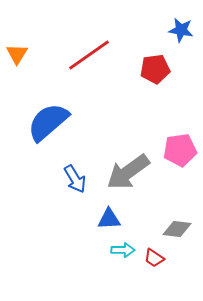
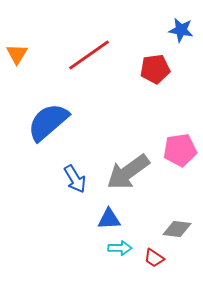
cyan arrow: moved 3 px left, 2 px up
